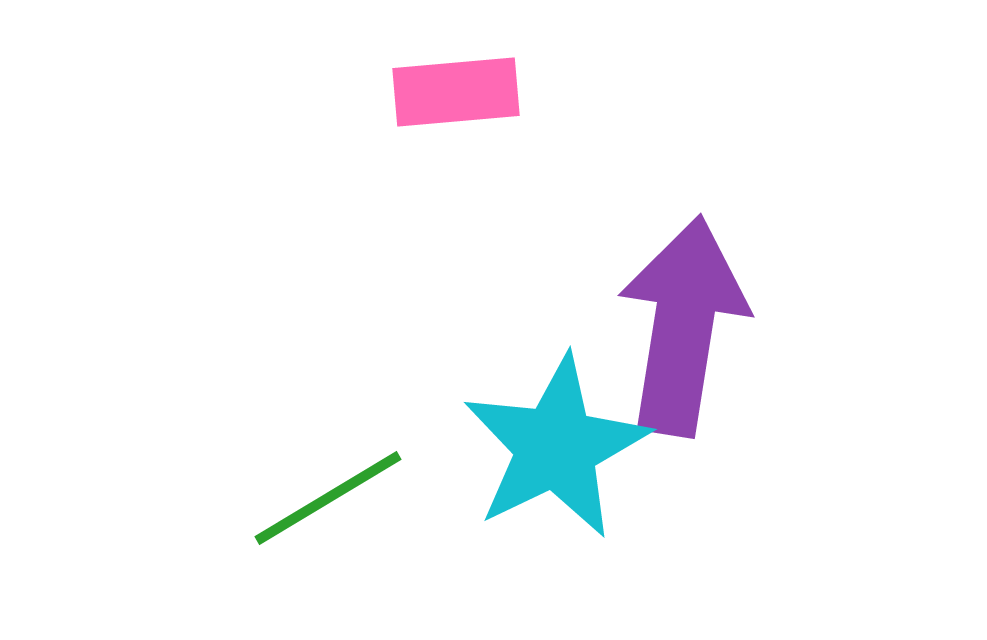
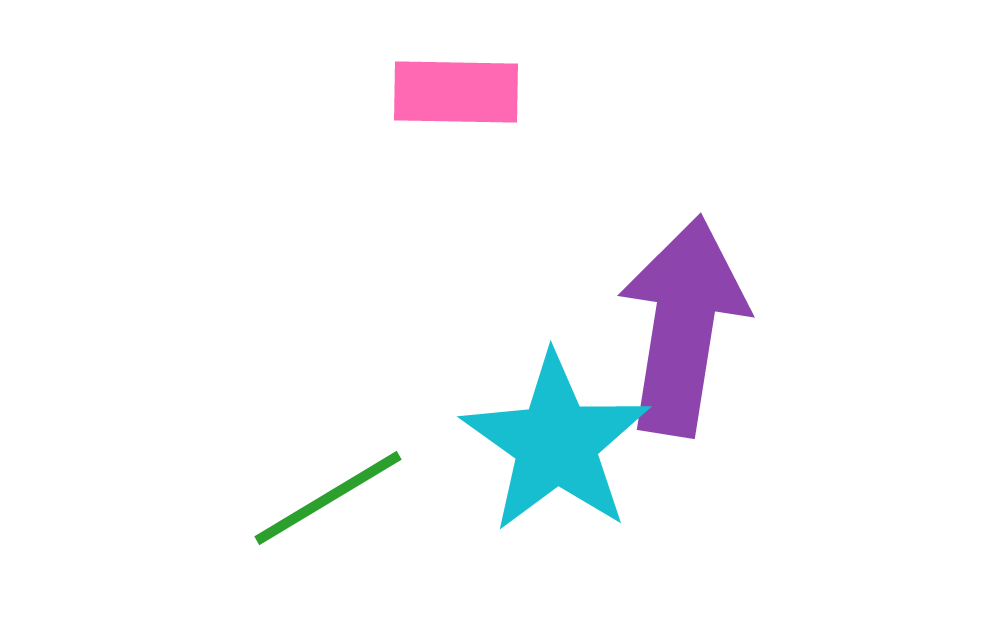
pink rectangle: rotated 6 degrees clockwise
cyan star: moved 4 px up; rotated 11 degrees counterclockwise
